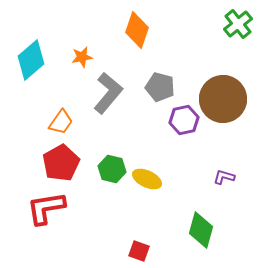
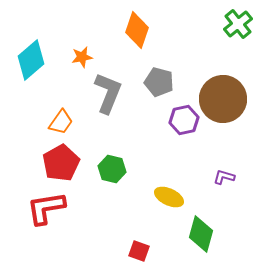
gray pentagon: moved 1 px left, 5 px up
gray L-shape: rotated 18 degrees counterclockwise
yellow ellipse: moved 22 px right, 18 px down
green diamond: moved 4 px down
